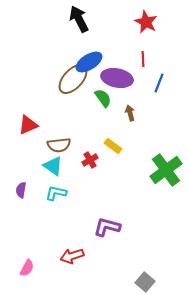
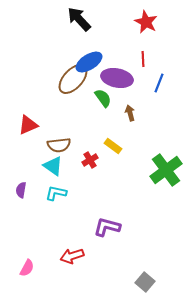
black arrow: rotated 16 degrees counterclockwise
